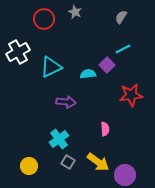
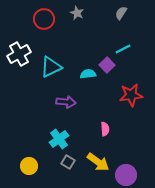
gray star: moved 2 px right, 1 px down
gray semicircle: moved 4 px up
white cross: moved 1 px right, 2 px down
purple circle: moved 1 px right
